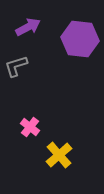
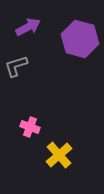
purple hexagon: rotated 9 degrees clockwise
pink cross: rotated 18 degrees counterclockwise
